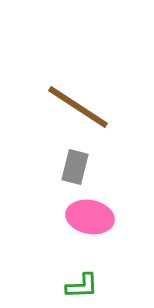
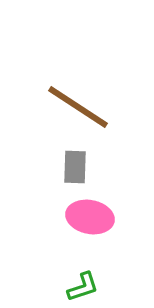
gray rectangle: rotated 12 degrees counterclockwise
green L-shape: moved 1 px right, 1 px down; rotated 16 degrees counterclockwise
